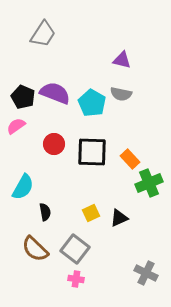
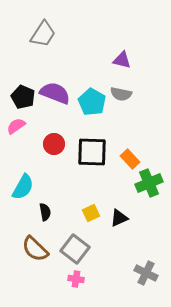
cyan pentagon: moved 1 px up
